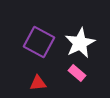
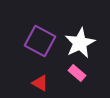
purple square: moved 1 px right, 1 px up
red triangle: moved 2 px right; rotated 36 degrees clockwise
